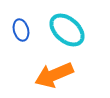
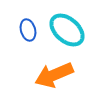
blue ellipse: moved 7 px right
